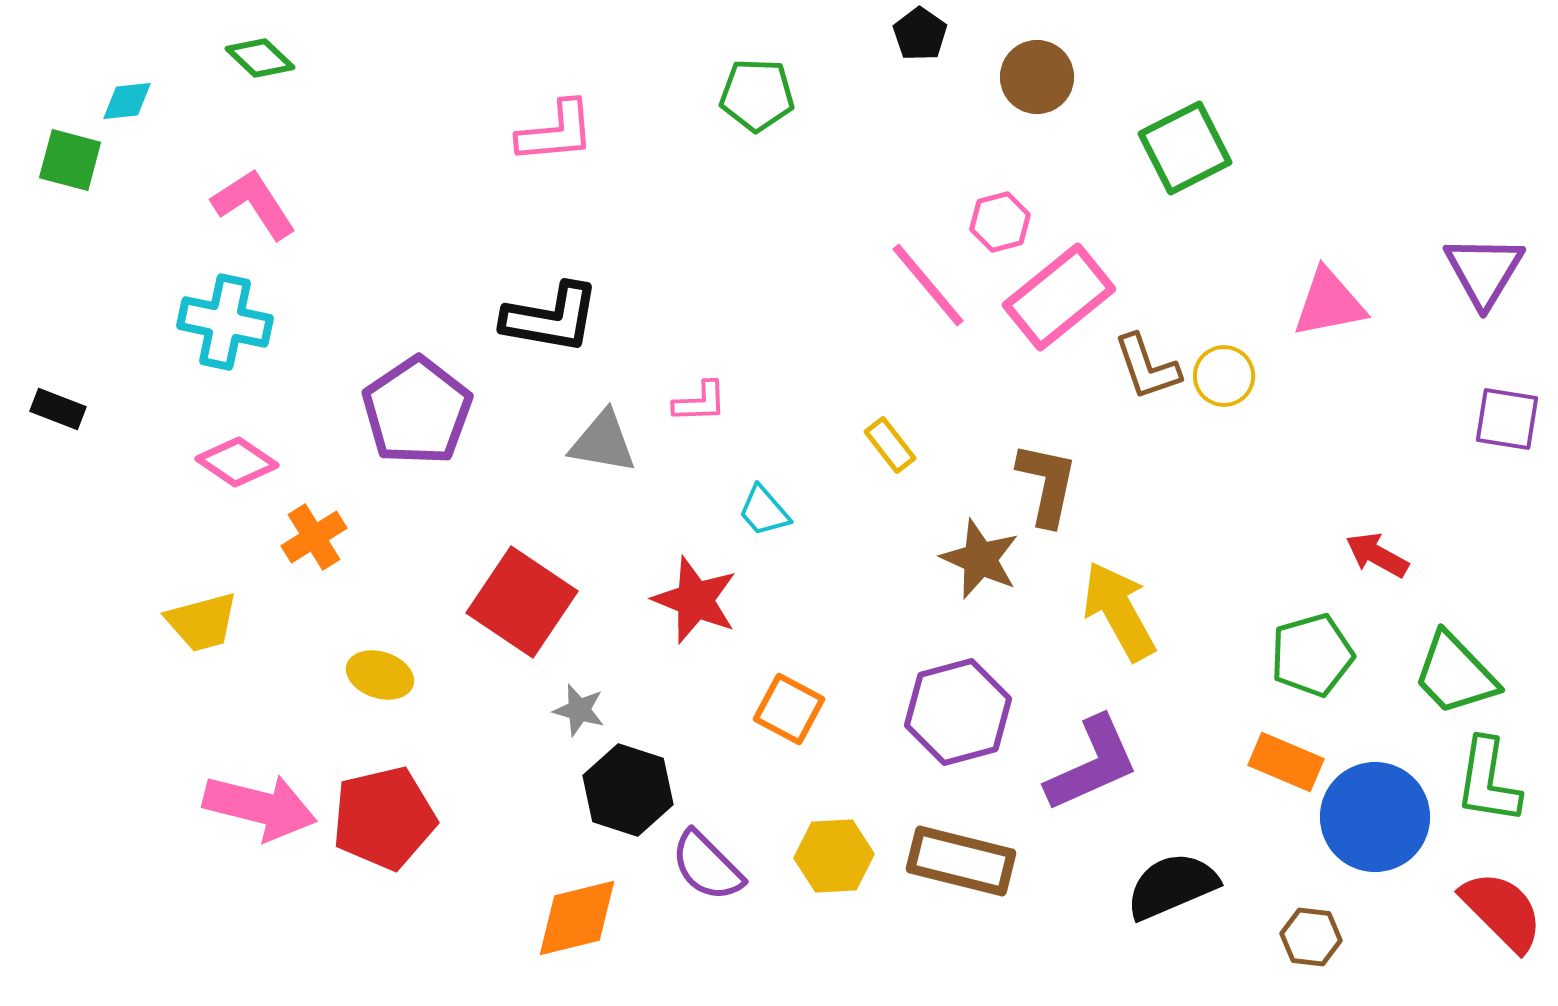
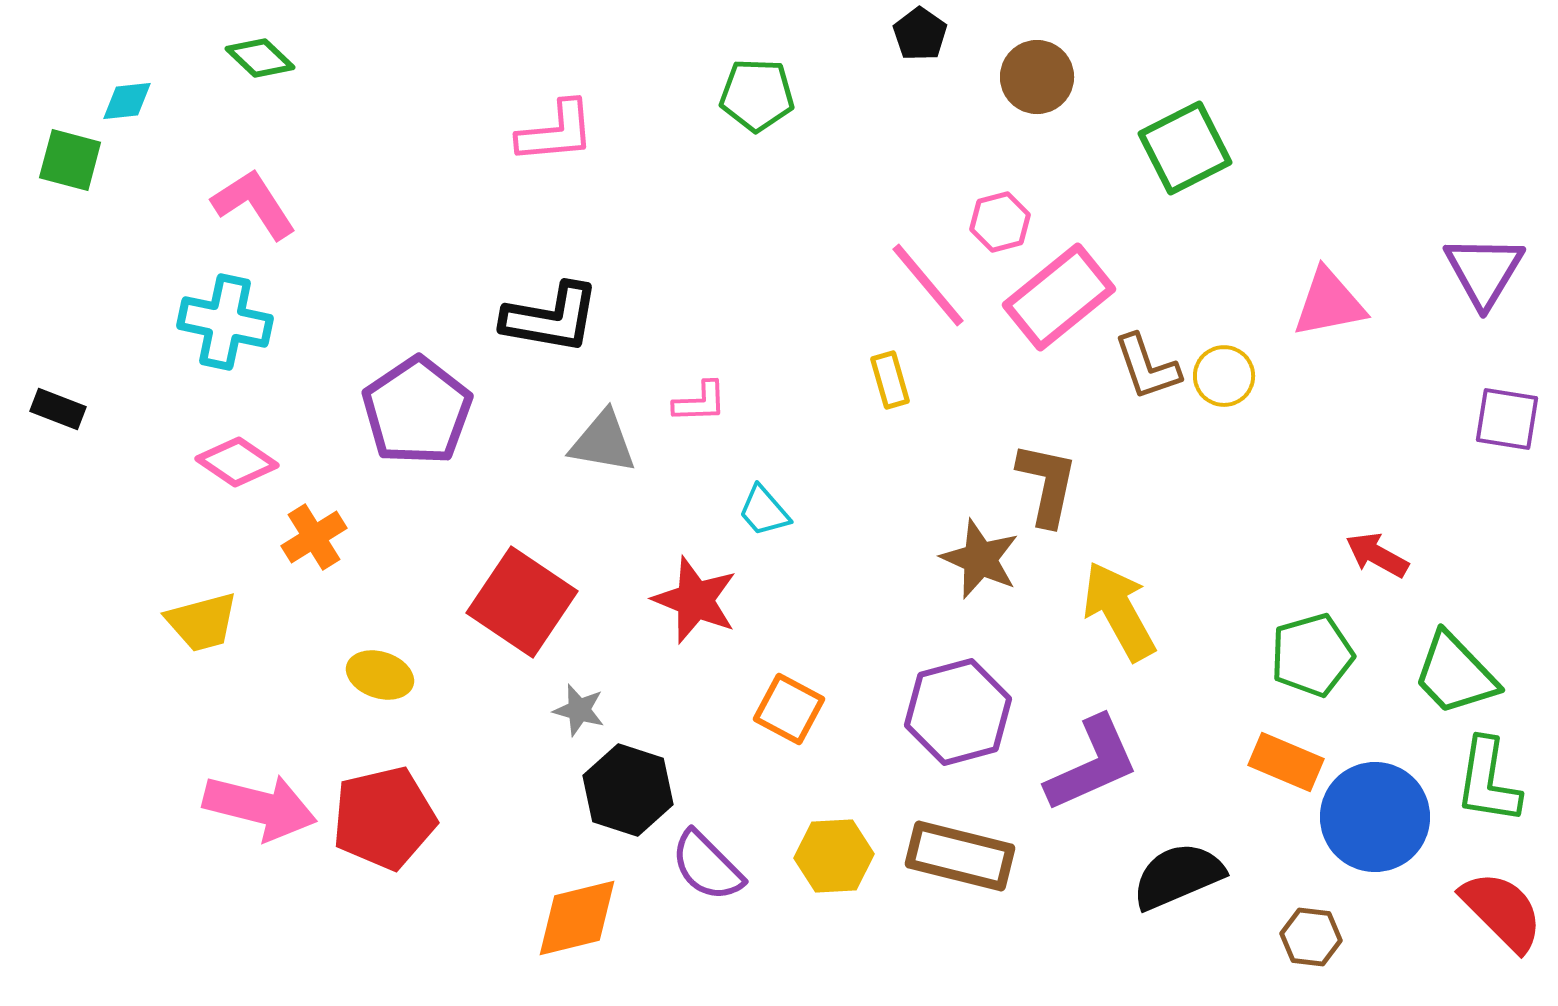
yellow rectangle at (890, 445): moved 65 px up; rotated 22 degrees clockwise
brown rectangle at (961, 861): moved 1 px left, 5 px up
black semicircle at (1172, 886): moved 6 px right, 10 px up
